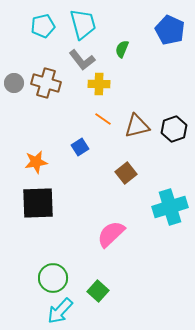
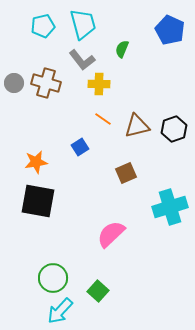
brown square: rotated 15 degrees clockwise
black square: moved 2 px up; rotated 12 degrees clockwise
